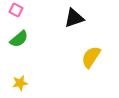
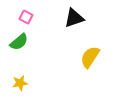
pink square: moved 10 px right, 7 px down
green semicircle: moved 3 px down
yellow semicircle: moved 1 px left
